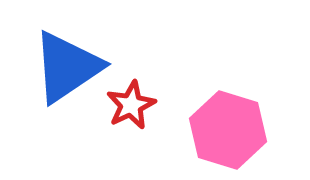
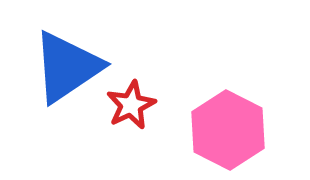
pink hexagon: rotated 10 degrees clockwise
